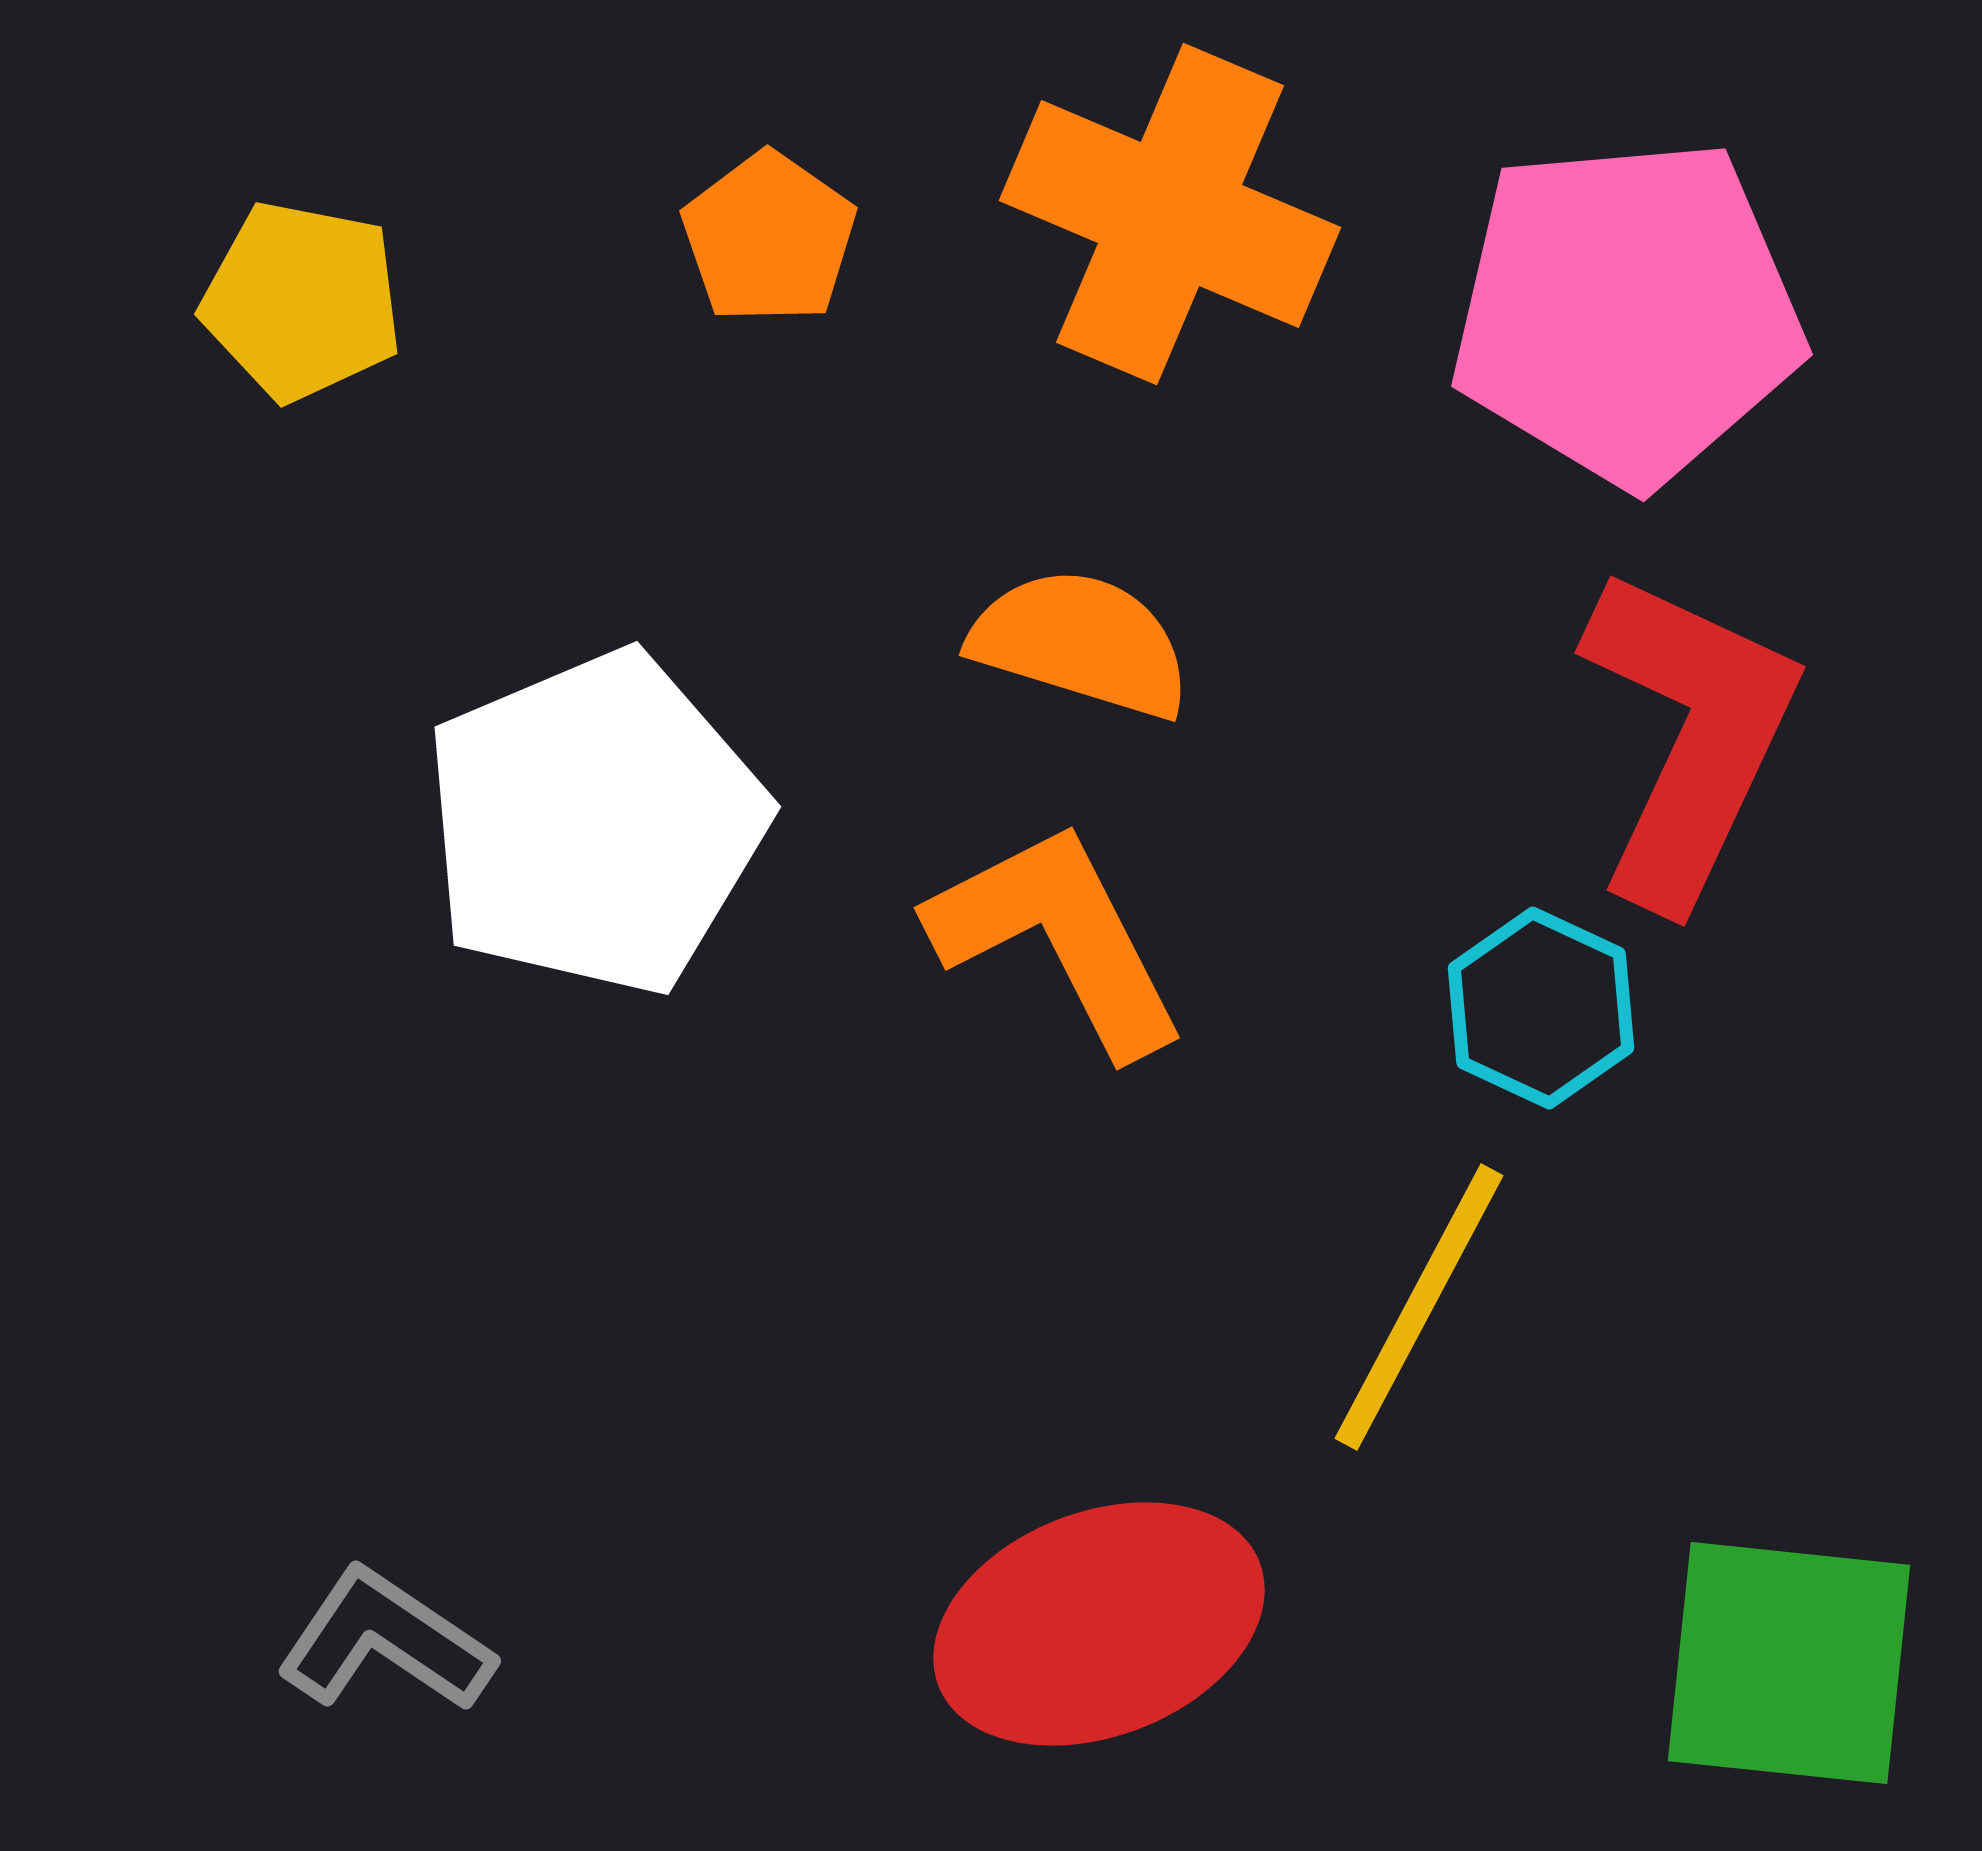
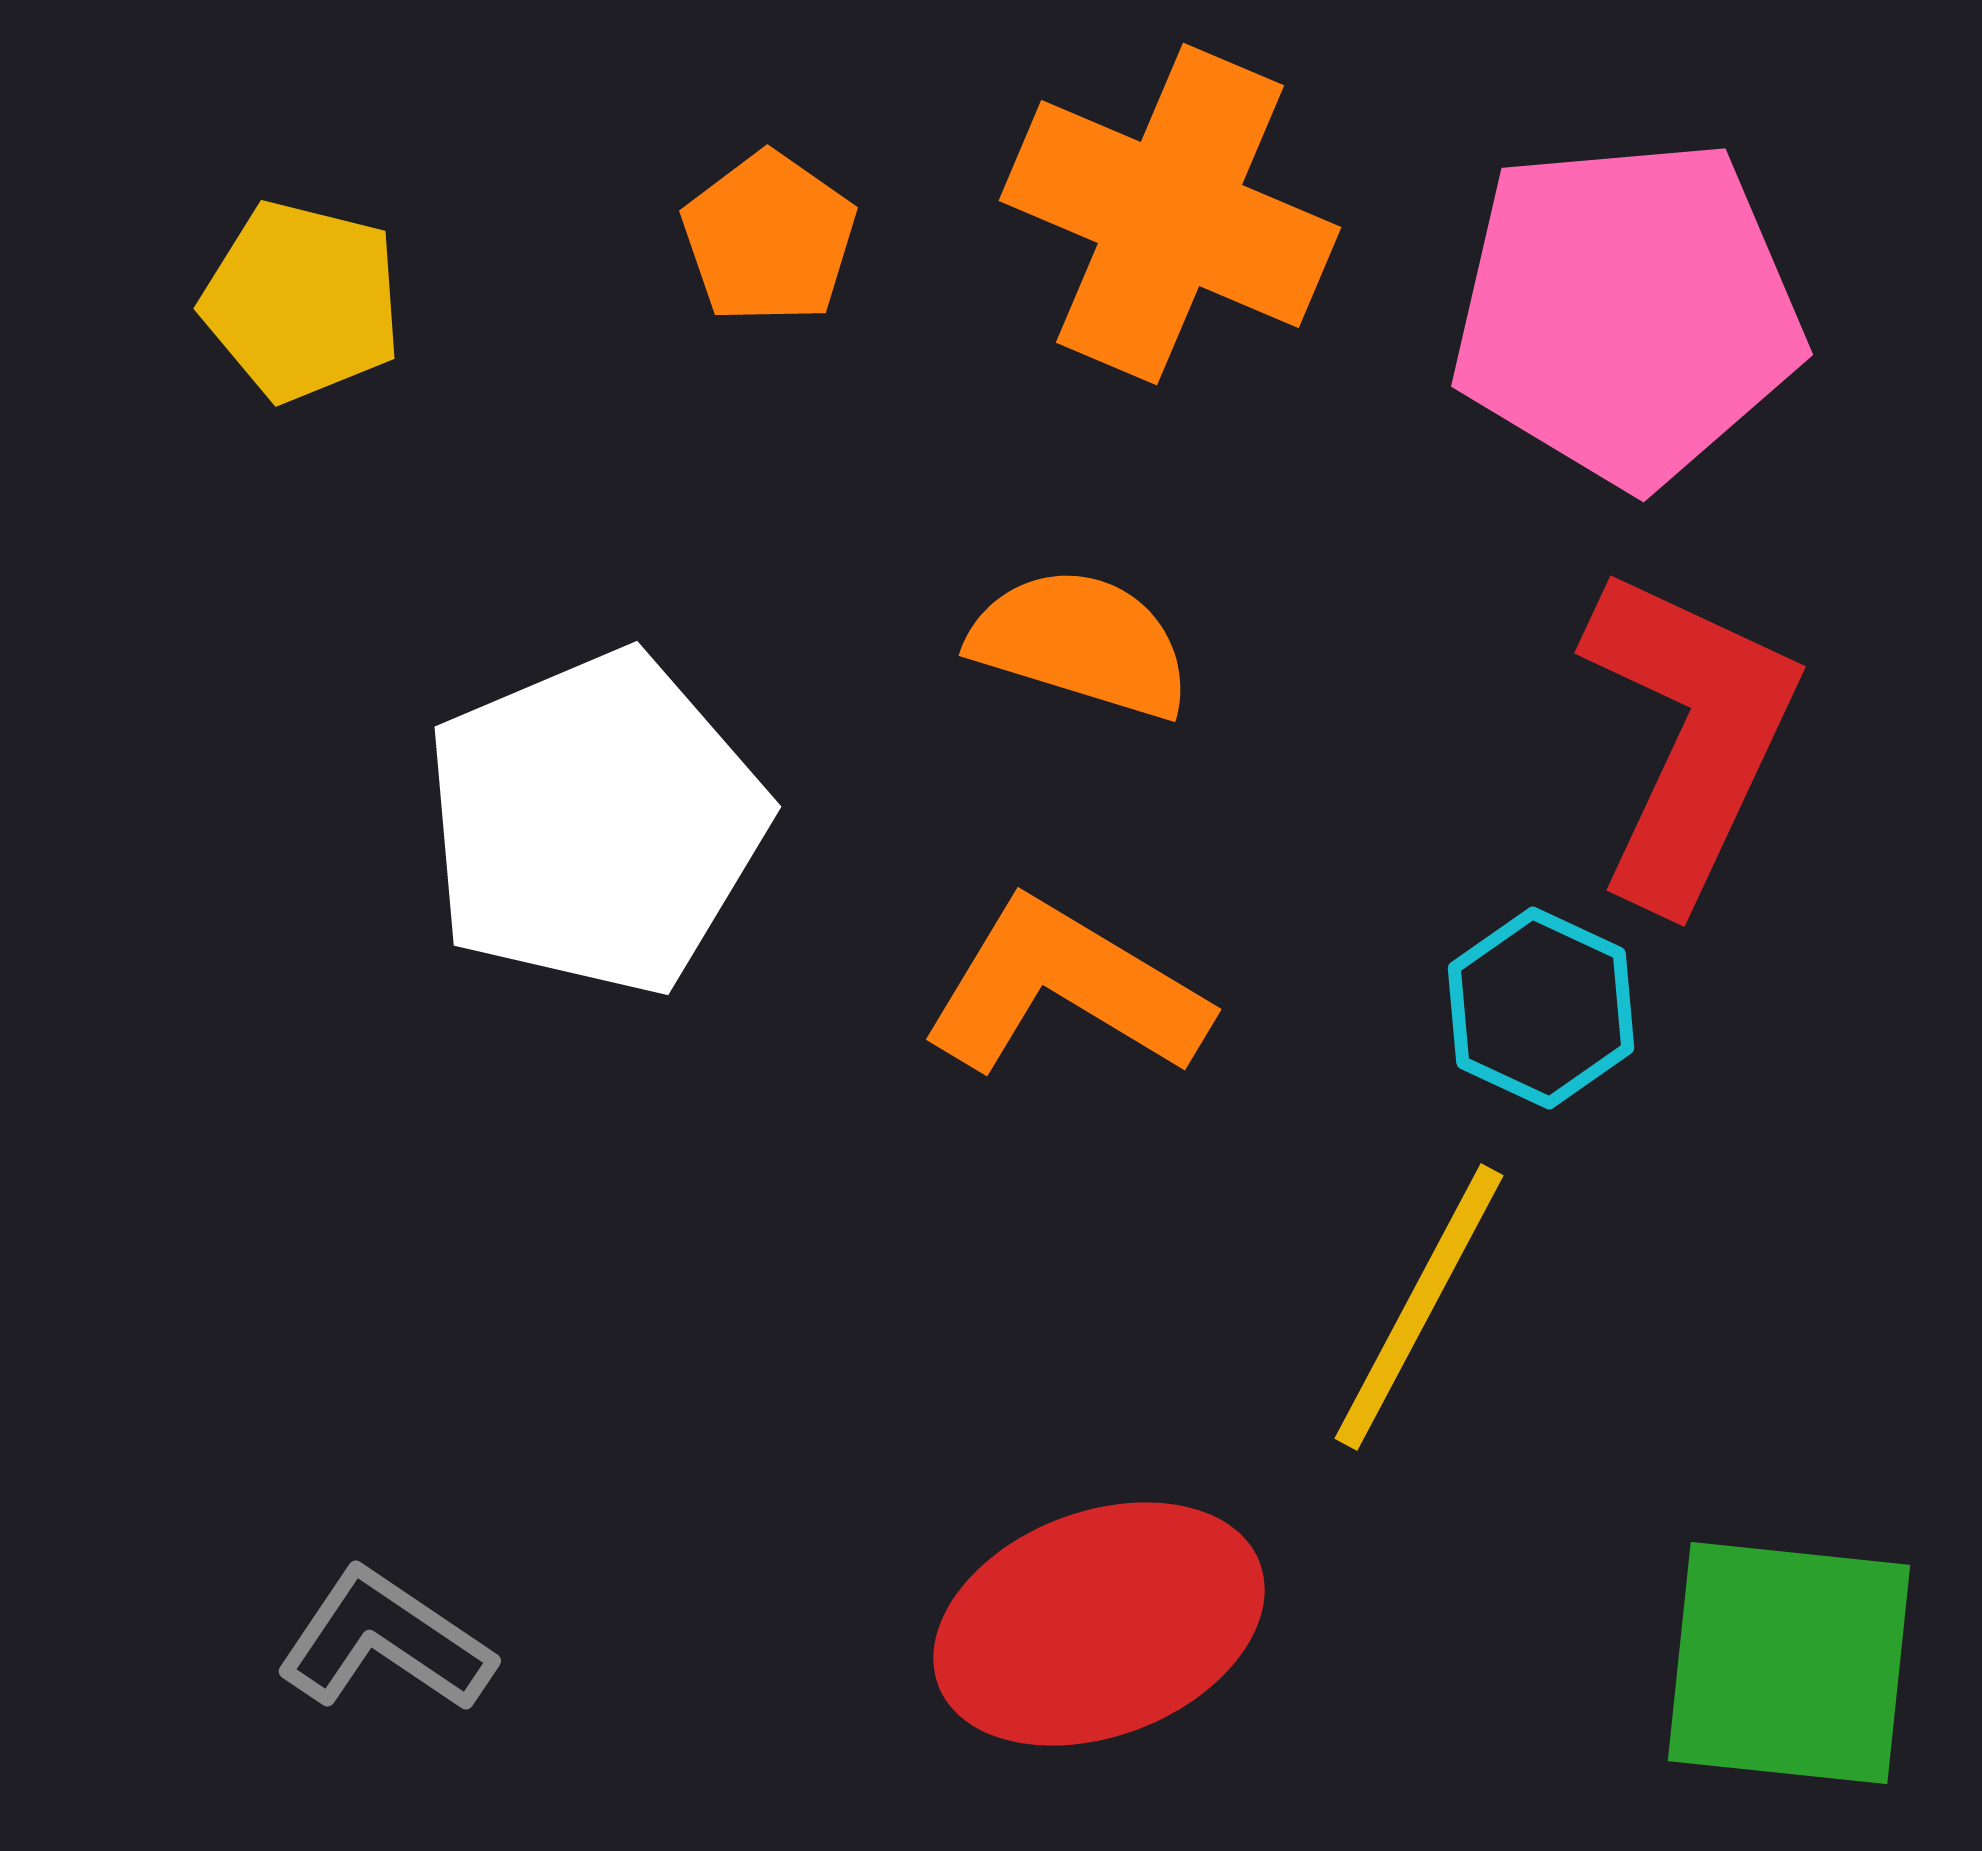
yellow pentagon: rotated 3 degrees clockwise
orange L-shape: moved 7 px right, 51 px down; rotated 32 degrees counterclockwise
